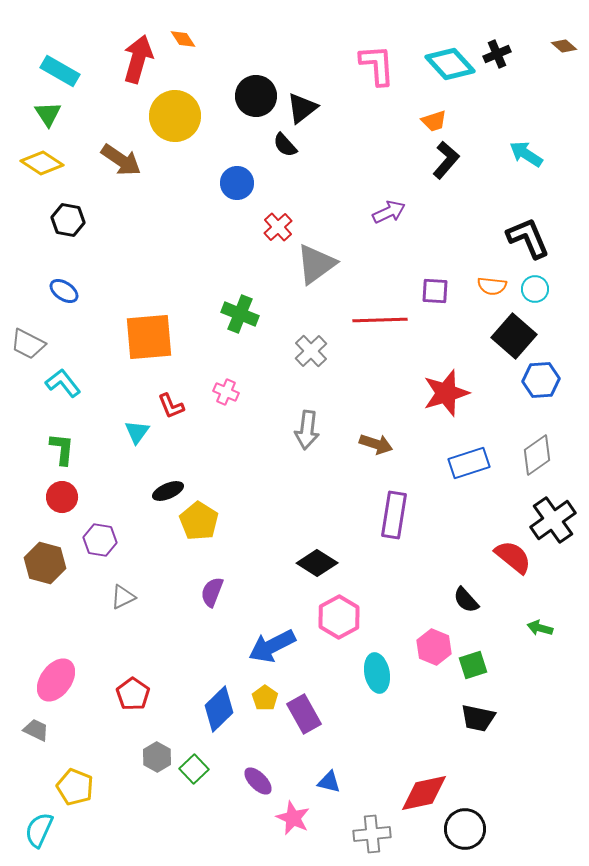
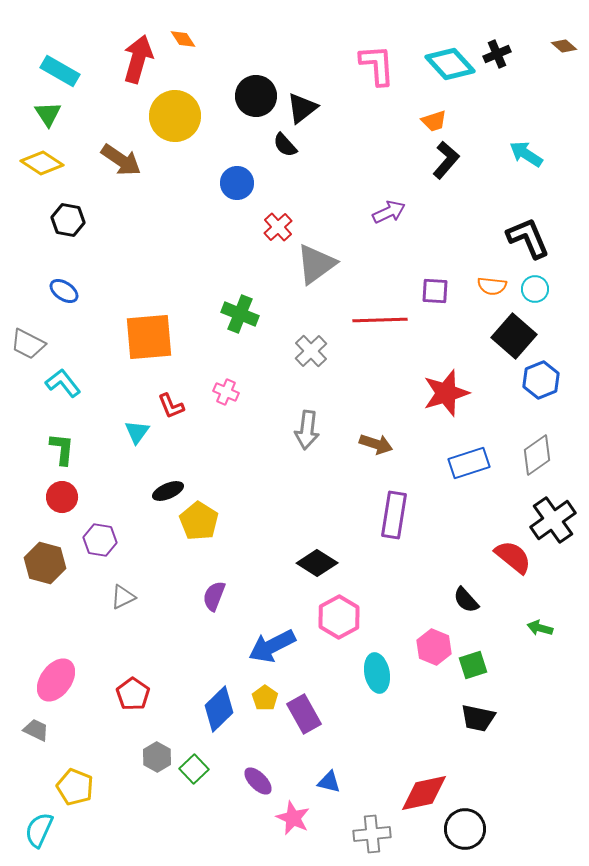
blue hexagon at (541, 380): rotated 18 degrees counterclockwise
purple semicircle at (212, 592): moved 2 px right, 4 px down
